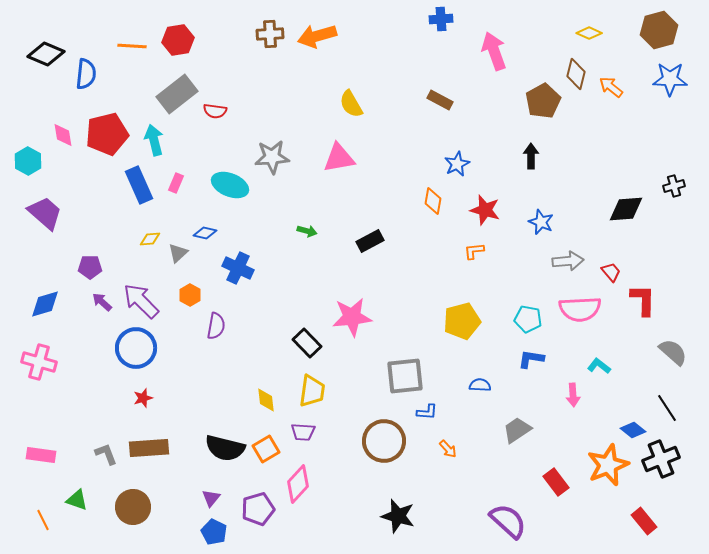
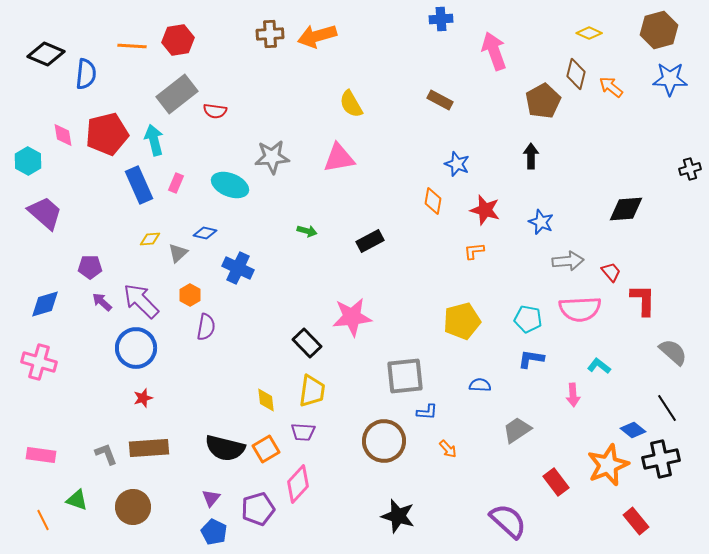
blue star at (457, 164): rotated 25 degrees counterclockwise
black cross at (674, 186): moved 16 px right, 17 px up
purple semicircle at (216, 326): moved 10 px left, 1 px down
black cross at (661, 459): rotated 9 degrees clockwise
red rectangle at (644, 521): moved 8 px left
